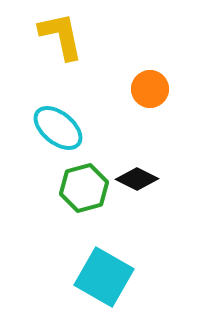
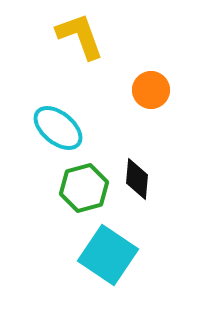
yellow L-shape: moved 19 px right; rotated 8 degrees counterclockwise
orange circle: moved 1 px right, 1 px down
black diamond: rotated 69 degrees clockwise
cyan square: moved 4 px right, 22 px up; rotated 4 degrees clockwise
